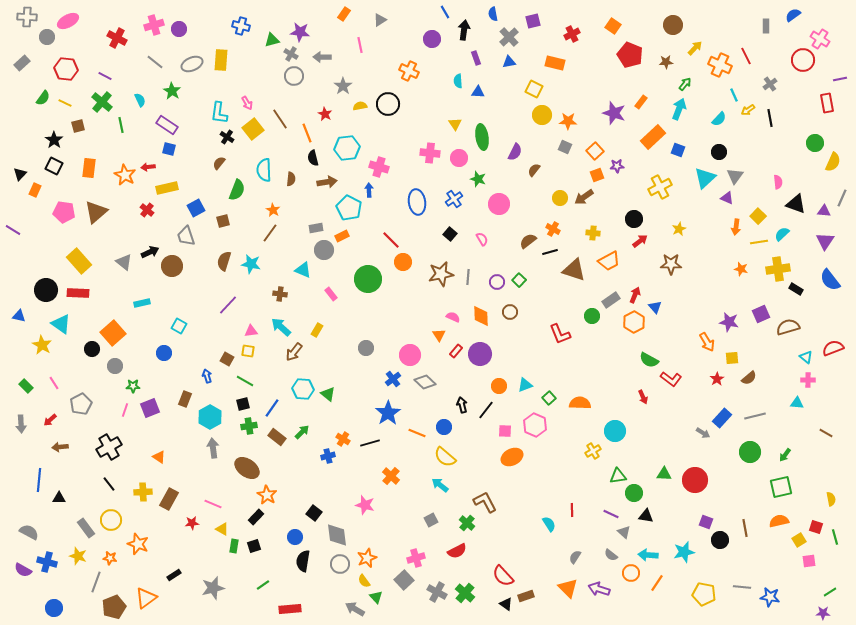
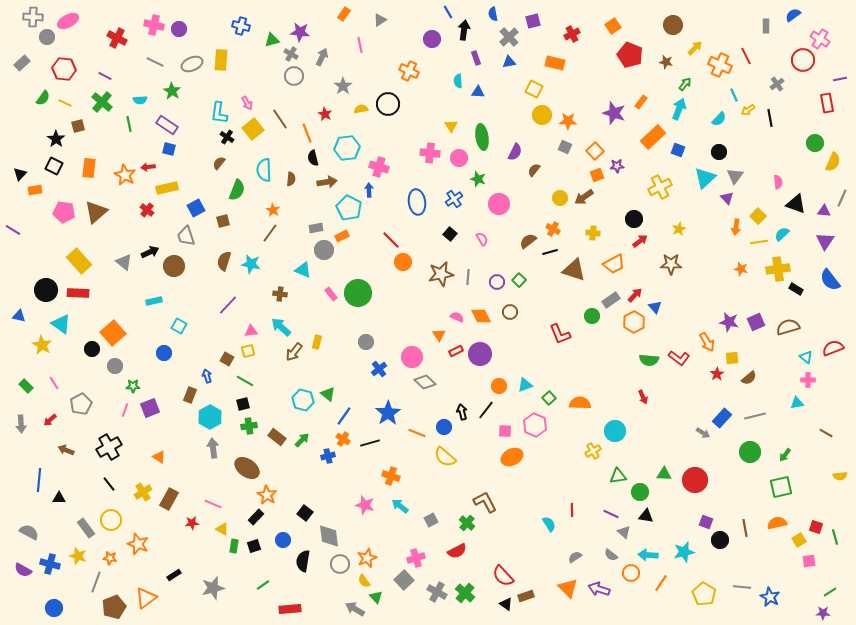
blue line at (445, 12): moved 3 px right
gray cross at (27, 17): moved 6 px right
pink cross at (154, 25): rotated 30 degrees clockwise
orange square at (613, 26): rotated 21 degrees clockwise
gray arrow at (322, 57): rotated 114 degrees clockwise
gray line at (155, 62): rotated 12 degrees counterclockwise
brown star at (666, 62): rotated 16 degrees clockwise
red hexagon at (66, 69): moved 2 px left
gray cross at (770, 84): moved 7 px right
cyan semicircle at (140, 100): rotated 112 degrees clockwise
yellow semicircle at (360, 106): moved 1 px right, 3 px down
yellow triangle at (455, 124): moved 4 px left, 2 px down
green line at (121, 125): moved 8 px right, 1 px up
black star at (54, 140): moved 2 px right, 1 px up
orange rectangle at (35, 190): rotated 56 degrees clockwise
purple triangle at (727, 198): rotated 24 degrees clockwise
orange trapezoid at (609, 261): moved 5 px right, 3 px down
brown circle at (172, 266): moved 2 px right
green circle at (368, 279): moved 10 px left, 14 px down
red arrow at (635, 295): rotated 21 degrees clockwise
cyan rectangle at (142, 303): moved 12 px right, 2 px up
purple square at (761, 314): moved 5 px left, 8 px down
orange diamond at (481, 316): rotated 25 degrees counterclockwise
pink semicircle at (453, 317): moved 4 px right
yellow rectangle at (317, 330): moved 12 px down; rotated 16 degrees counterclockwise
gray circle at (366, 348): moved 6 px up
yellow square at (248, 351): rotated 24 degrees counterclockwise
red rectangle at (456, 351): rotated 24 degrees clockwise
pink circle at (410, 355): moved 2 px right, 2 px down
green semicircle at (649, 360): rotated 24 degrees counterclockwise
blue cross at (393, 379): moved 14 px left, 10 px up
red L-shape at (671, 379): moved 8 px right, 21 px up
red star at (717, 379): moved 5 px up
cyan hexagon at (303, 389): moved 11 px down; rotated 10 degrees clockwise
brown rectangle at (185, 399): moved 5 px right, 4 px up
cyan triangle at (797, 403): rotated 16 degrees counterclockwise
black arrow at (462, 405): moved 7 px down
blue line at (272, 408): moved 72 px right, 8 px down
green arrow at (302, 432): moved 8 px down
brown arrow at (60, 447): moved 6 px right, 3 px down; rotated 28 degrees clockwise
orange cross at (391, 476): rotated 24 degrees counterclockwise
cyan arrow at (440, 485): moved 40 px left, 21 px down
yellow cross at (143, 492): rotated 30 degrees counterclockwise
green circle at (634, 493): moved 6 px right, 1 px up
yellow semicircle at (831, 499): moved 9 px right, 23 px up; rotated 96 degrees clockwise
black square at (314, 513): moved 9 px left
orange semicircle at (779, 521): moved 2 px left, 2 px down
gray diamond at (337, 535): moved 8 px left, 1 px down
blue circle at (295, 537): moved 12 px left, 3 px down
gray semicircle at (575, 557): rotated 24 degrees clockwise
blue cross at (47, 562): moved 3 px right, 2 px down
orange line at (657, 583): moved 4 px right
yellow pentagon at (704, 594): rotated 20 degrees clockwise
blue star at (770, 597): rotated 18 degrees clockwise
